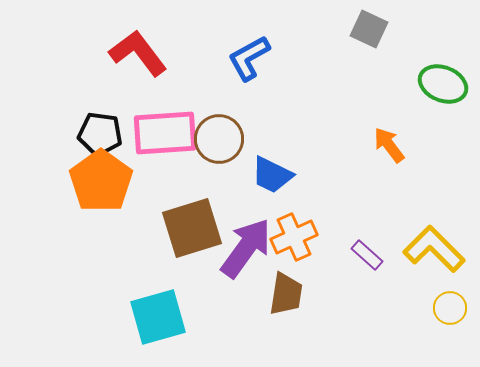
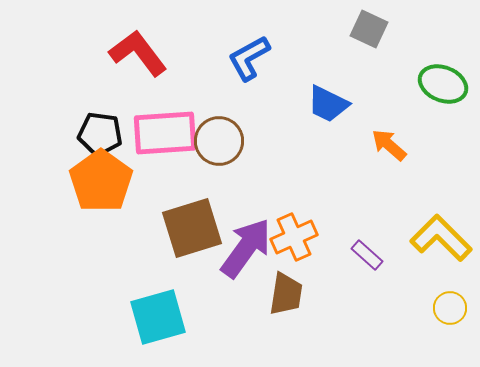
brown circle: moved 2 px down
orange arrow: rotated 12 degrees counterclockwise
blue trapezoid: moved 56 px right, 71 px up
yellow L-shape: moved 7 px right, 11 px up
